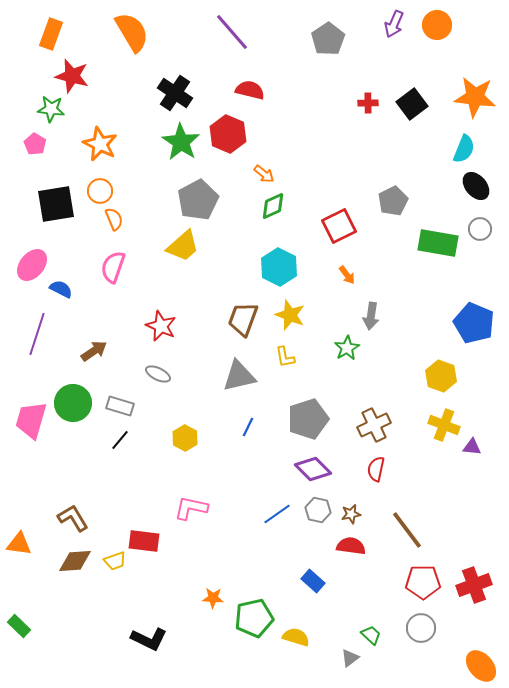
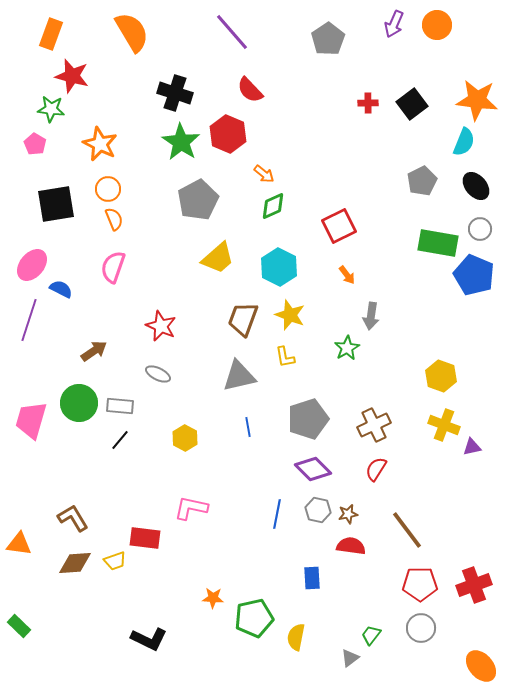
red semicircle at (250, 90): rotated 148 degrees counterclockwise
black cross at (175, 93): rotated 16 degrees counterclockwise
orange star at (475, 97): moved 2 px right, 3 px down
cyan semicircle at (464, 149): moved 7 px up
orange circle at (100, 191): moved 8 px right, 2 px up
gray pentagon at (393, 201): moved 29 px right, 20 px up
yellow trapezoid at (183, 246): moved 35 px right, 12 px down
blue pentagon at (474, 323): moved 48 px up
purple line at (37, 334): moved 8 px left, 14 px up
green circle at (73, 403): moved 6 px right
gray rectangle at (120, 406): rotated 12 degrees counterclockwise
blue line at (248, 427): rotated 36 degrees counterclockwise
purple triangle at (472, 447): rotated 18 degrees counterclockwise
red semicircle at (376, 469): rotated 20 degrees clockwise
blue line at (277, 514): rotated 44 degrees counterclockwise
brown star at (351, 514): moved 3 px left
red rectangle at (144, 541): moved 1 px right, 3 px up
brown diamond at (75, 561): moved 2 px down
blue rectangle at (313, 581): moved 1 px left, 3 px up; rotated 45 degrees clockwise
red pentagon at (423, 582): moved 3 px left, 2 px down
green trapezoid at (371, 635): rotated 95 degrees counterclockwise
yellow semicircle at (296, 637): rotated 96 degrees counterclockwise
